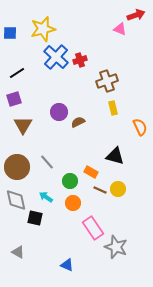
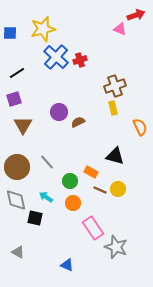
brown cross: moved 8 px right, 5 px down
